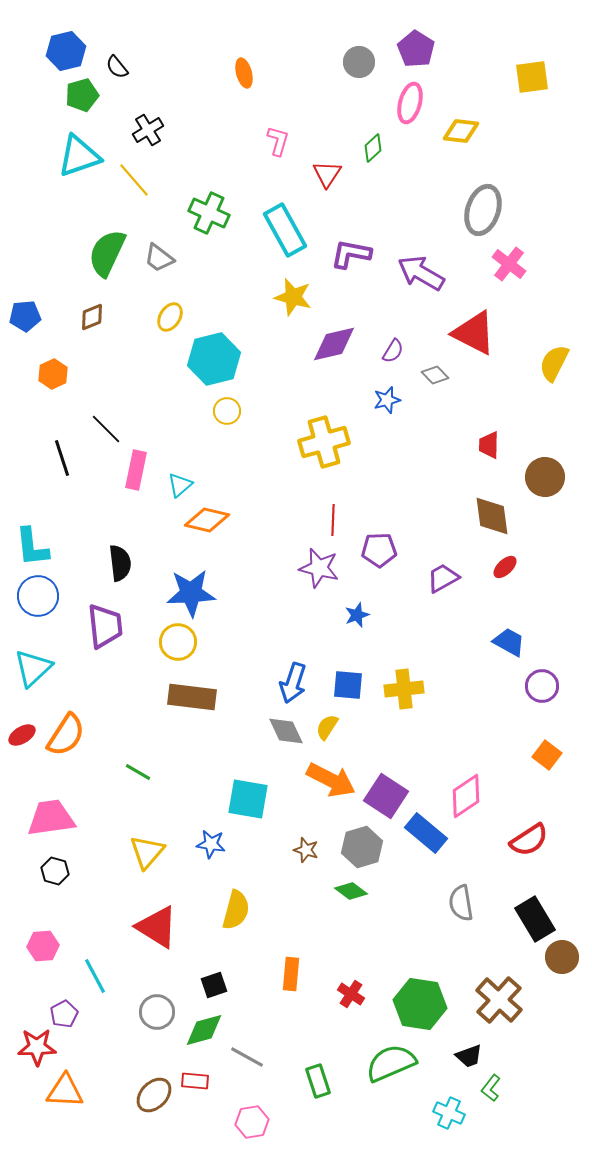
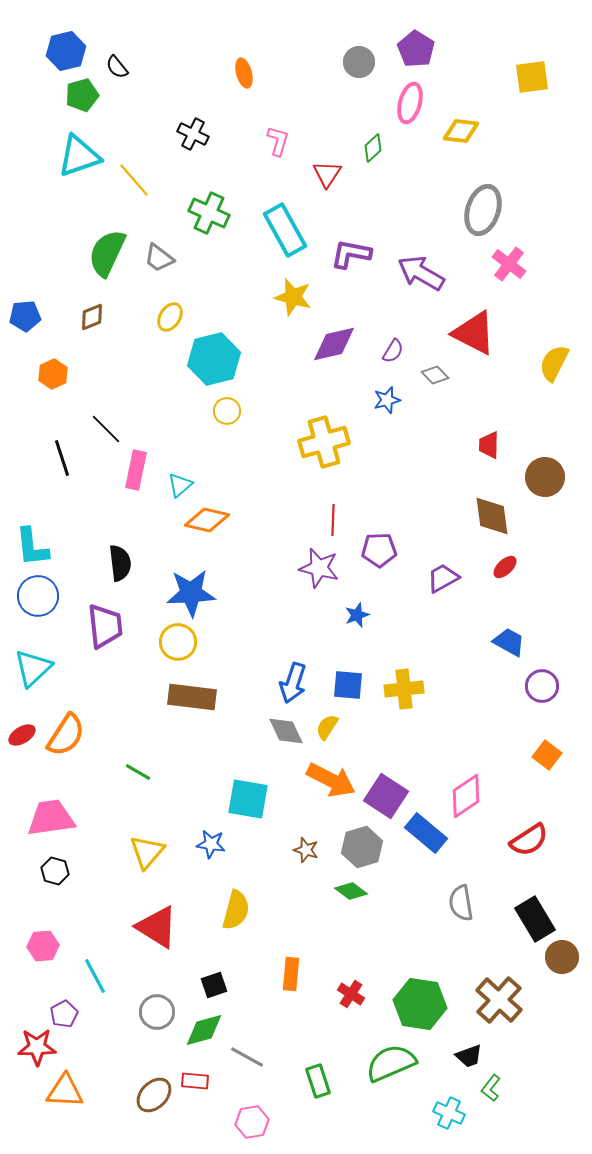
black cross at (148, 130): moved 45 px right, 4 px down; rotated 32 degrees counterclockwise
